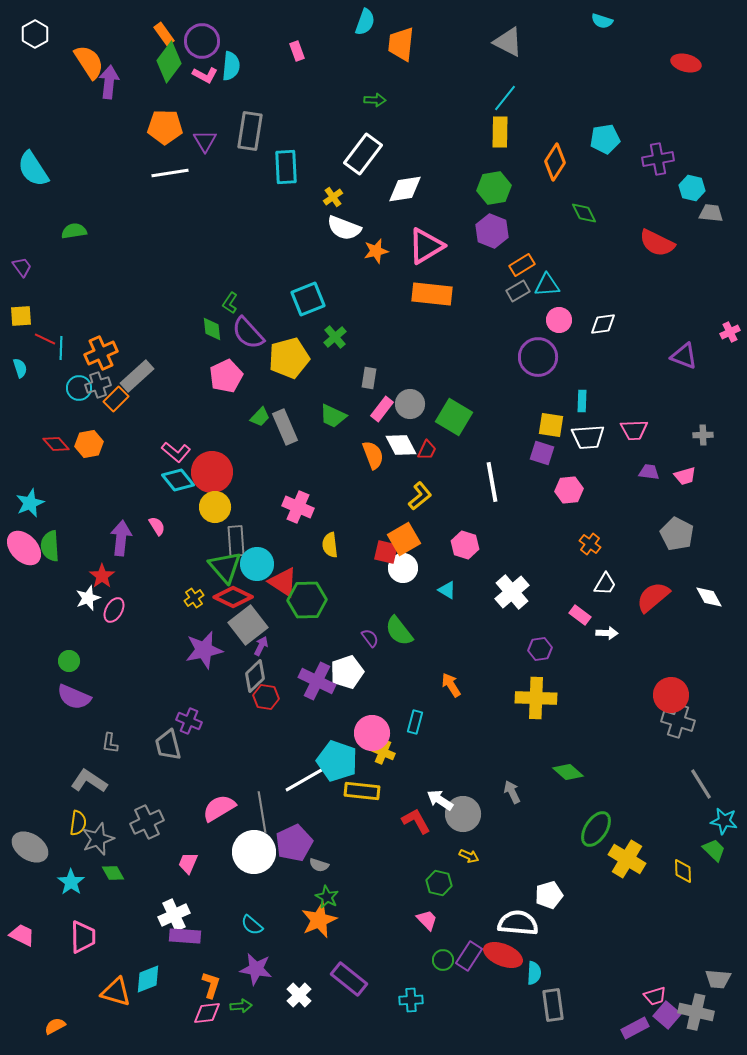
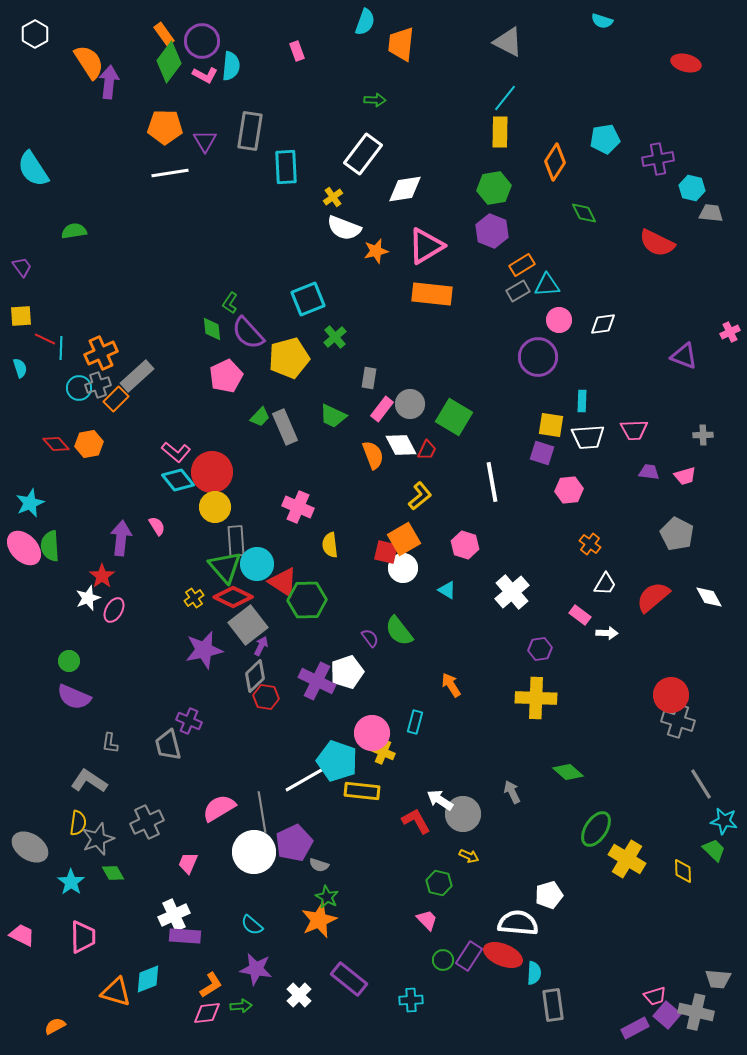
orange L-shape at (211, 985): rotated 40 degrees clockwise
